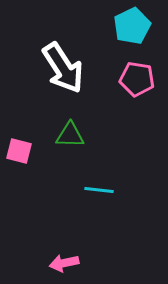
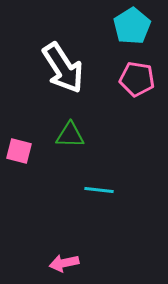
cyan pentagon: rotated 6 degrees counterclockwise
